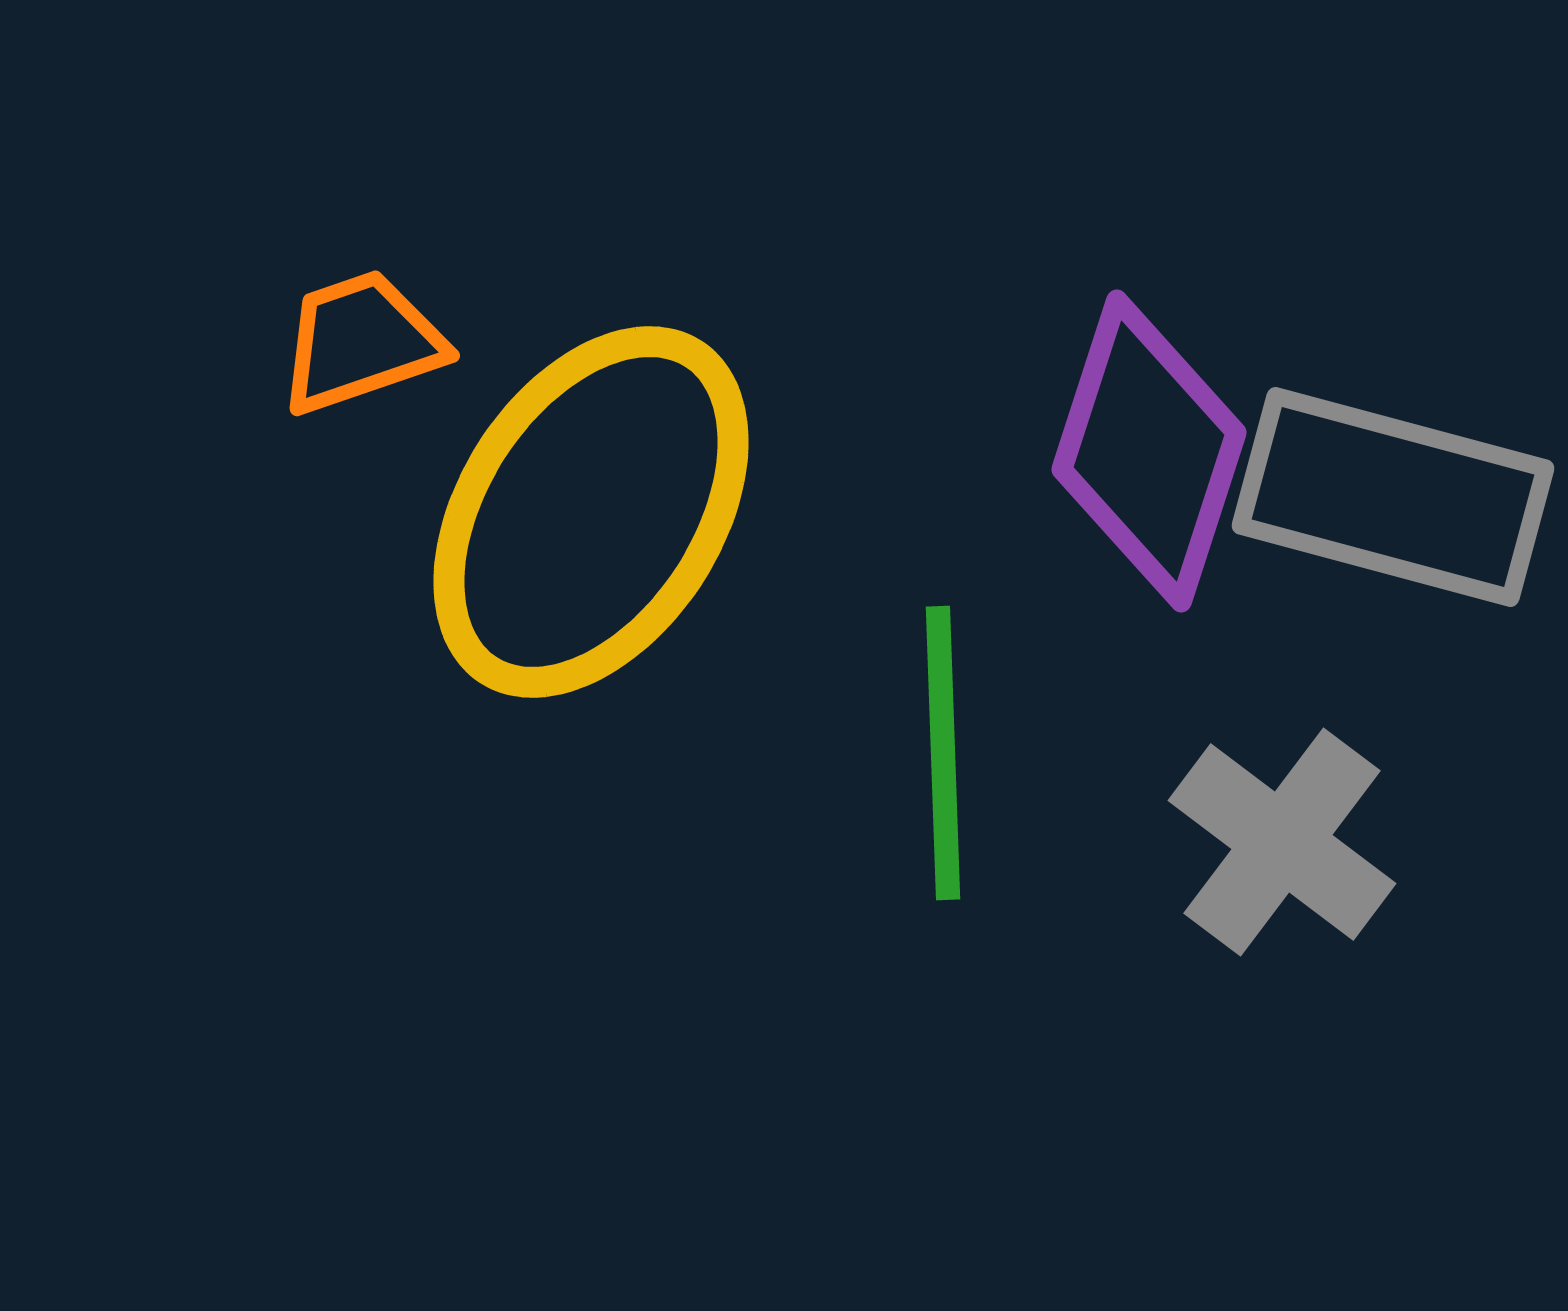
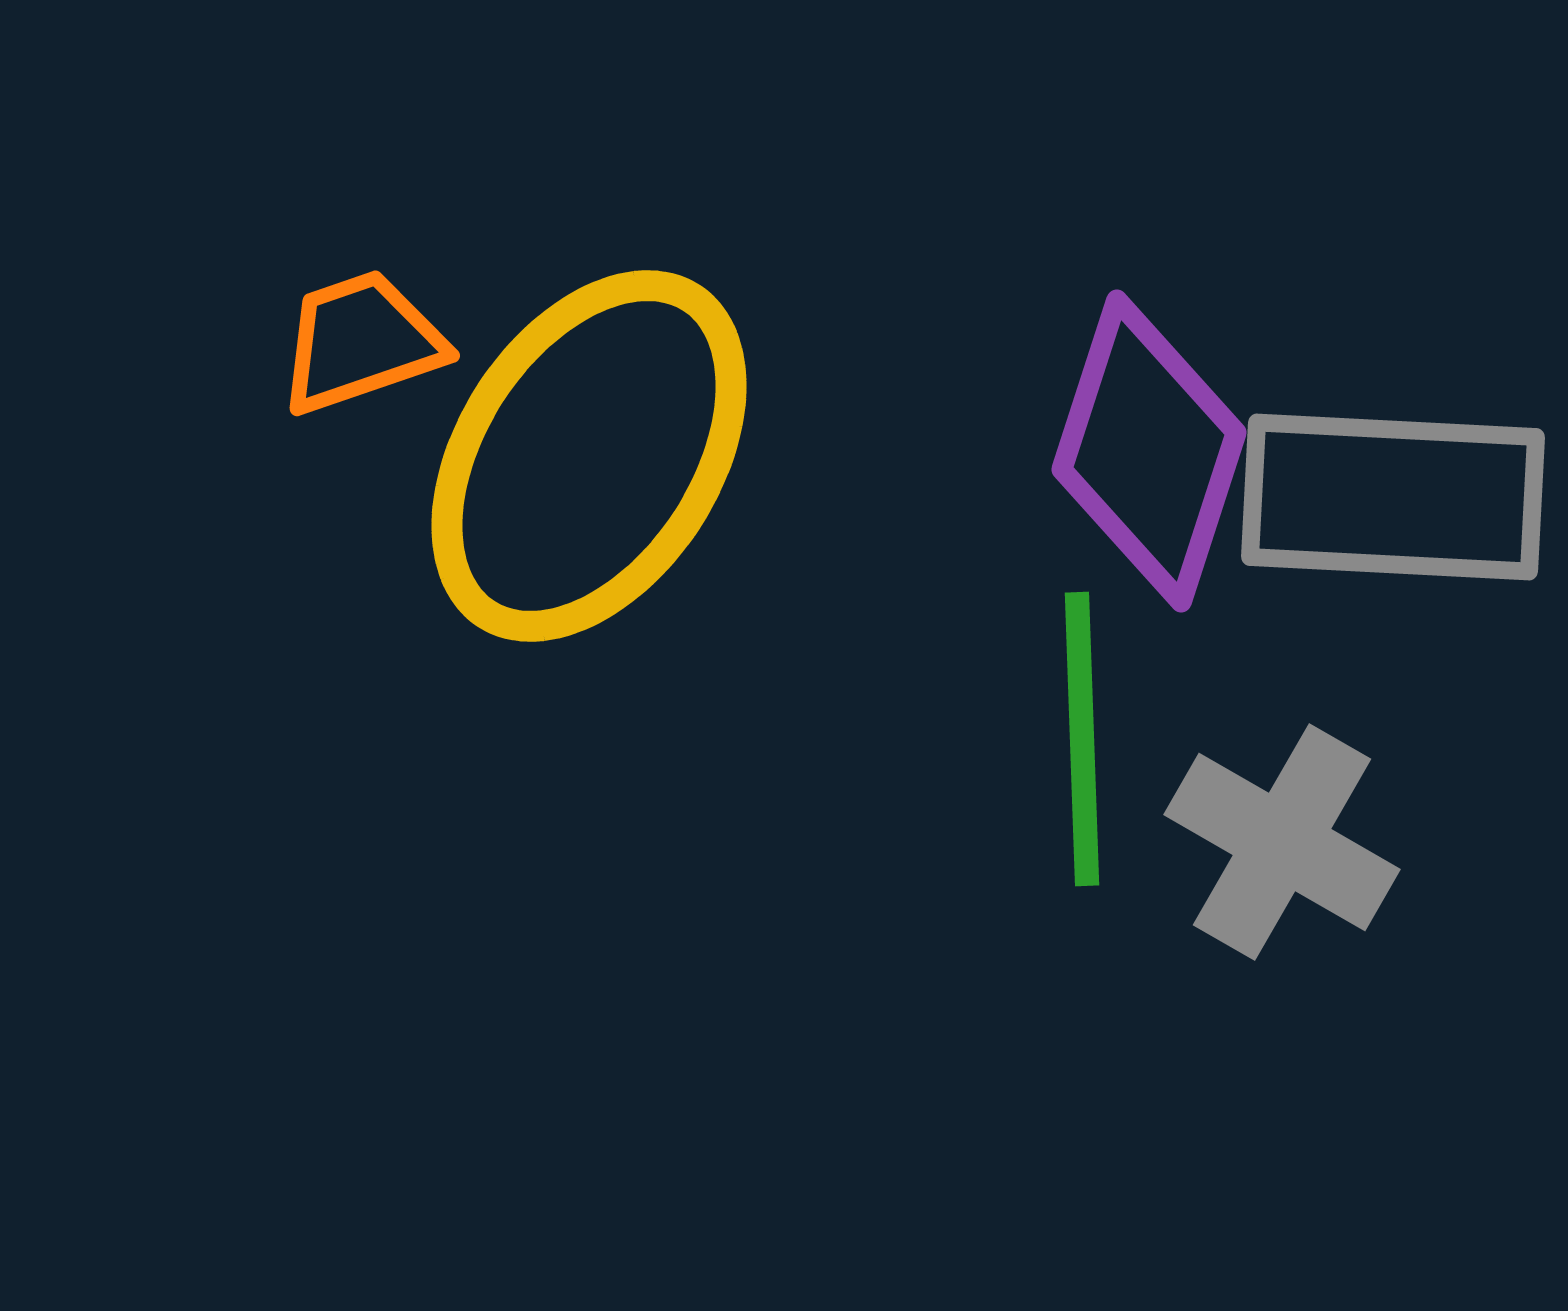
gray rectangle: rotated 12 degrees counterclockwise
yellow ellipse: moved 2 px left, 56 px up
green line: moved 139 px right, 14 px up
gray cross: rotated 7 degrees counterclockwise
